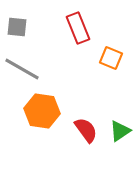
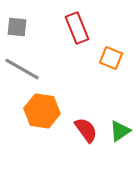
red rectangle: moved 1 px left
